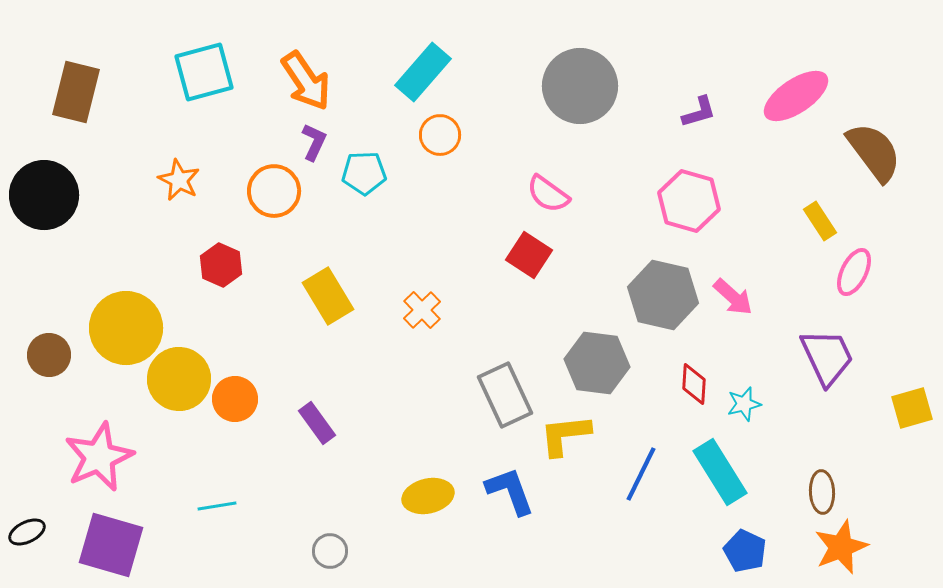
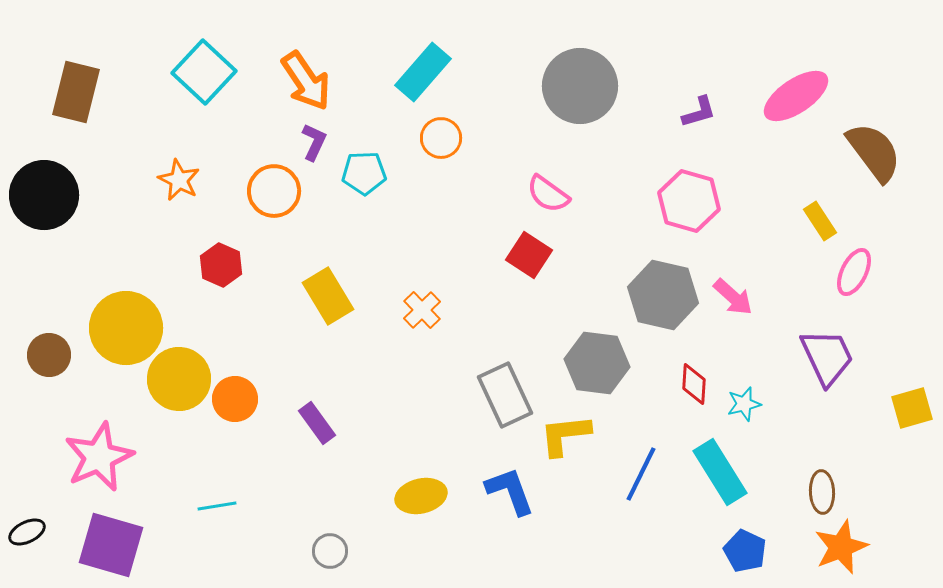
cyan square at (204, 72): rotated 32 degrees counterclockwise
orange circle at (440, 135): moved 1 px right, 3 px down
yellow ellipse at (428, 496): moved 7 px left
